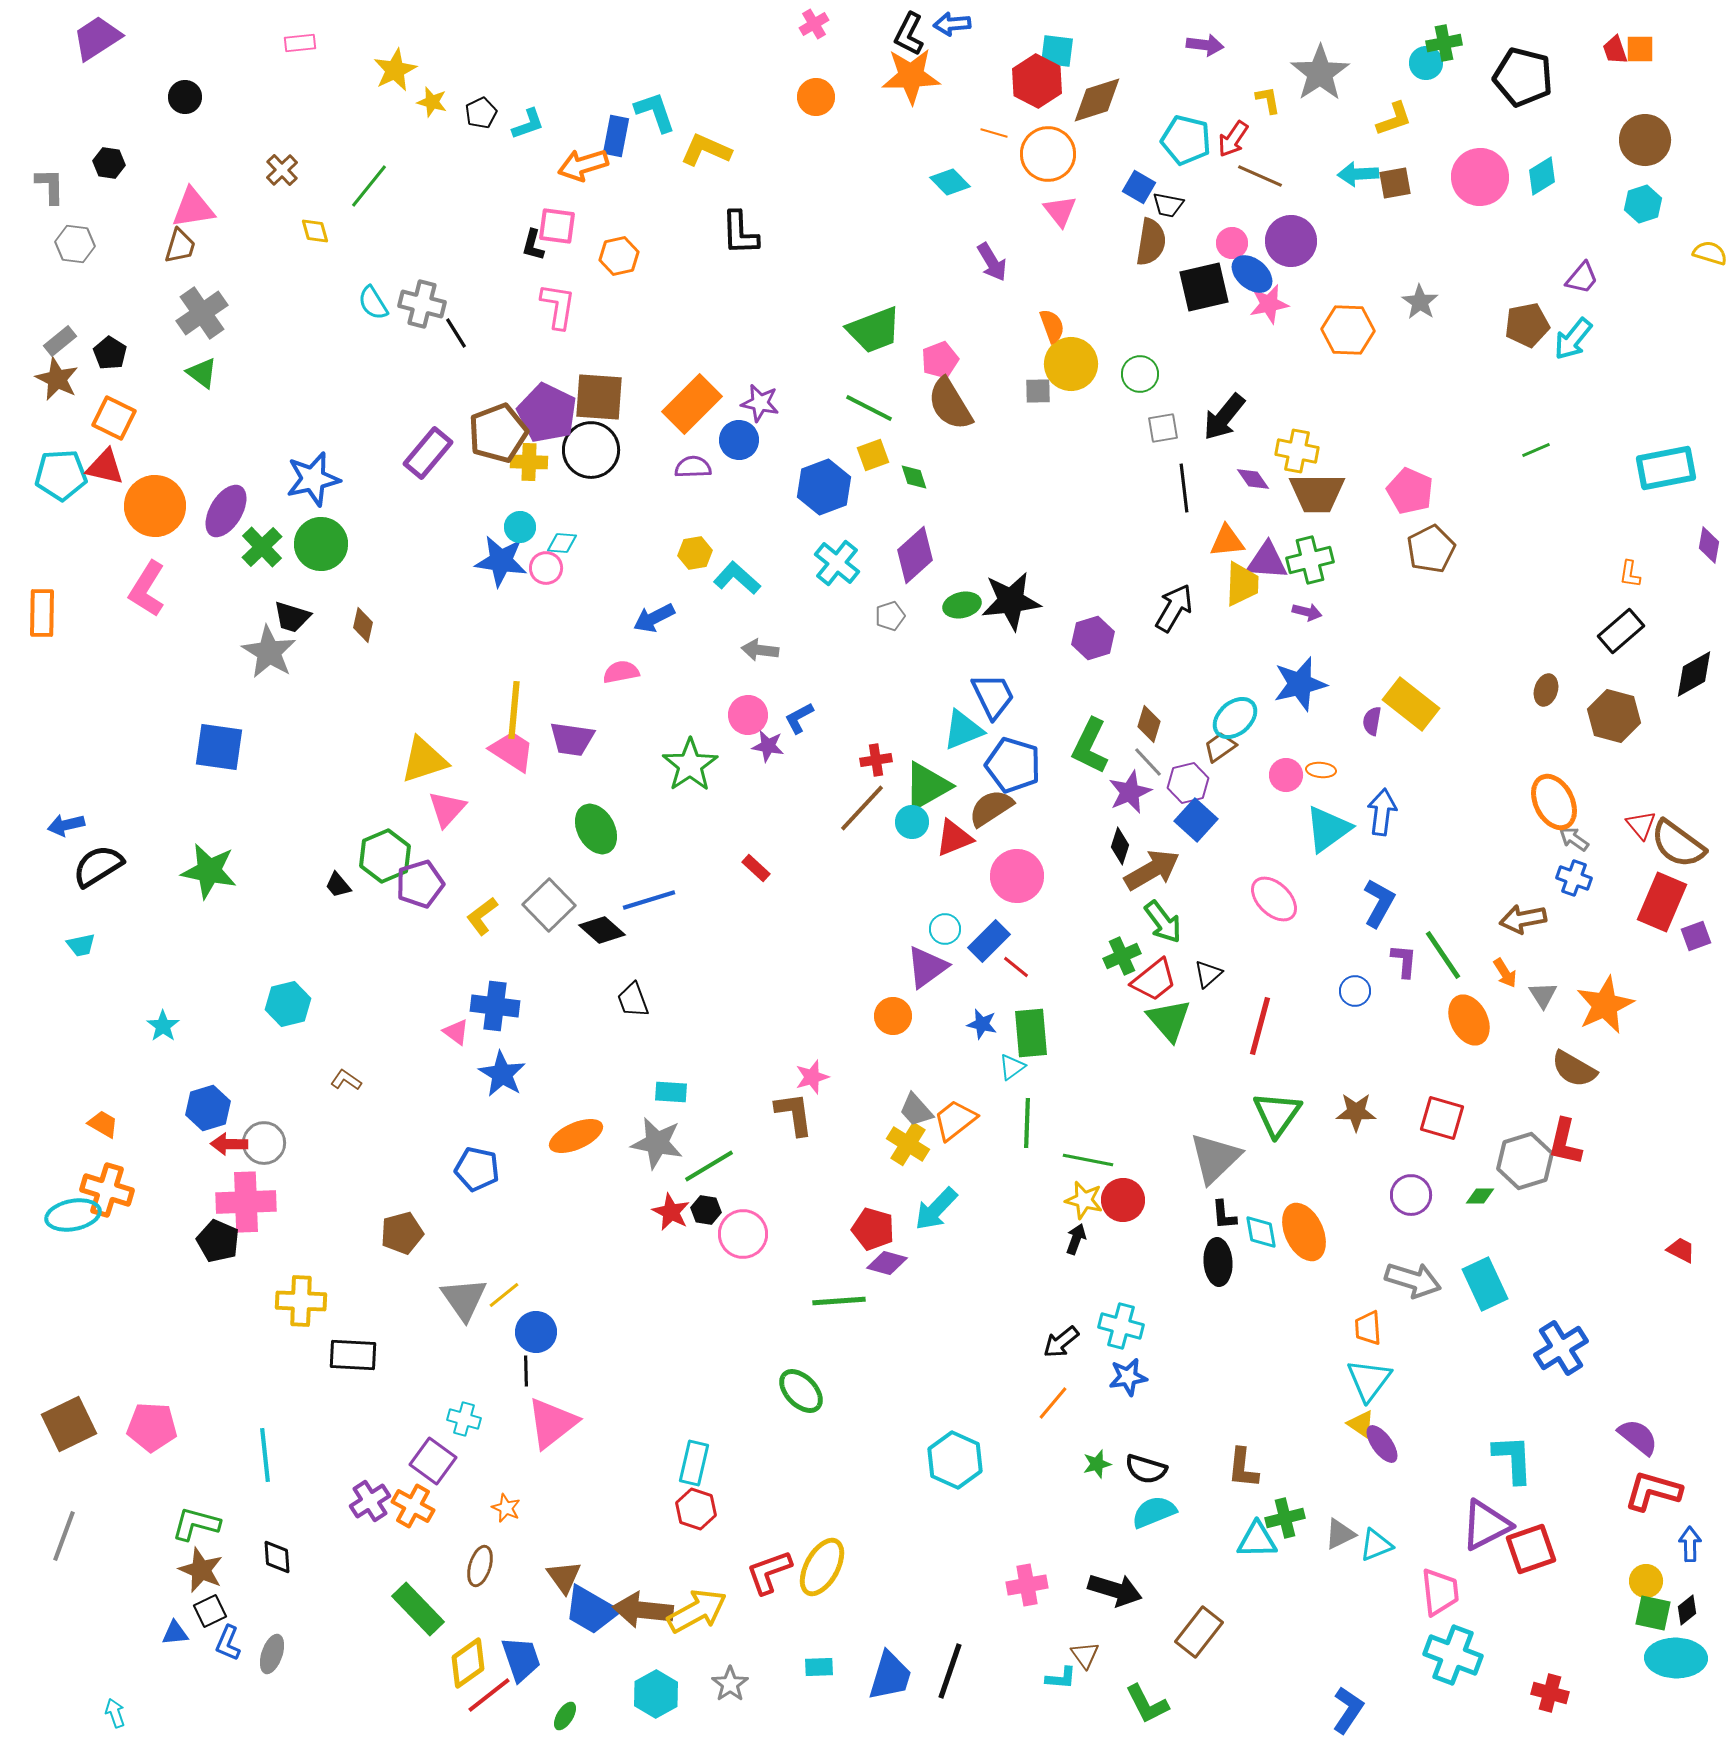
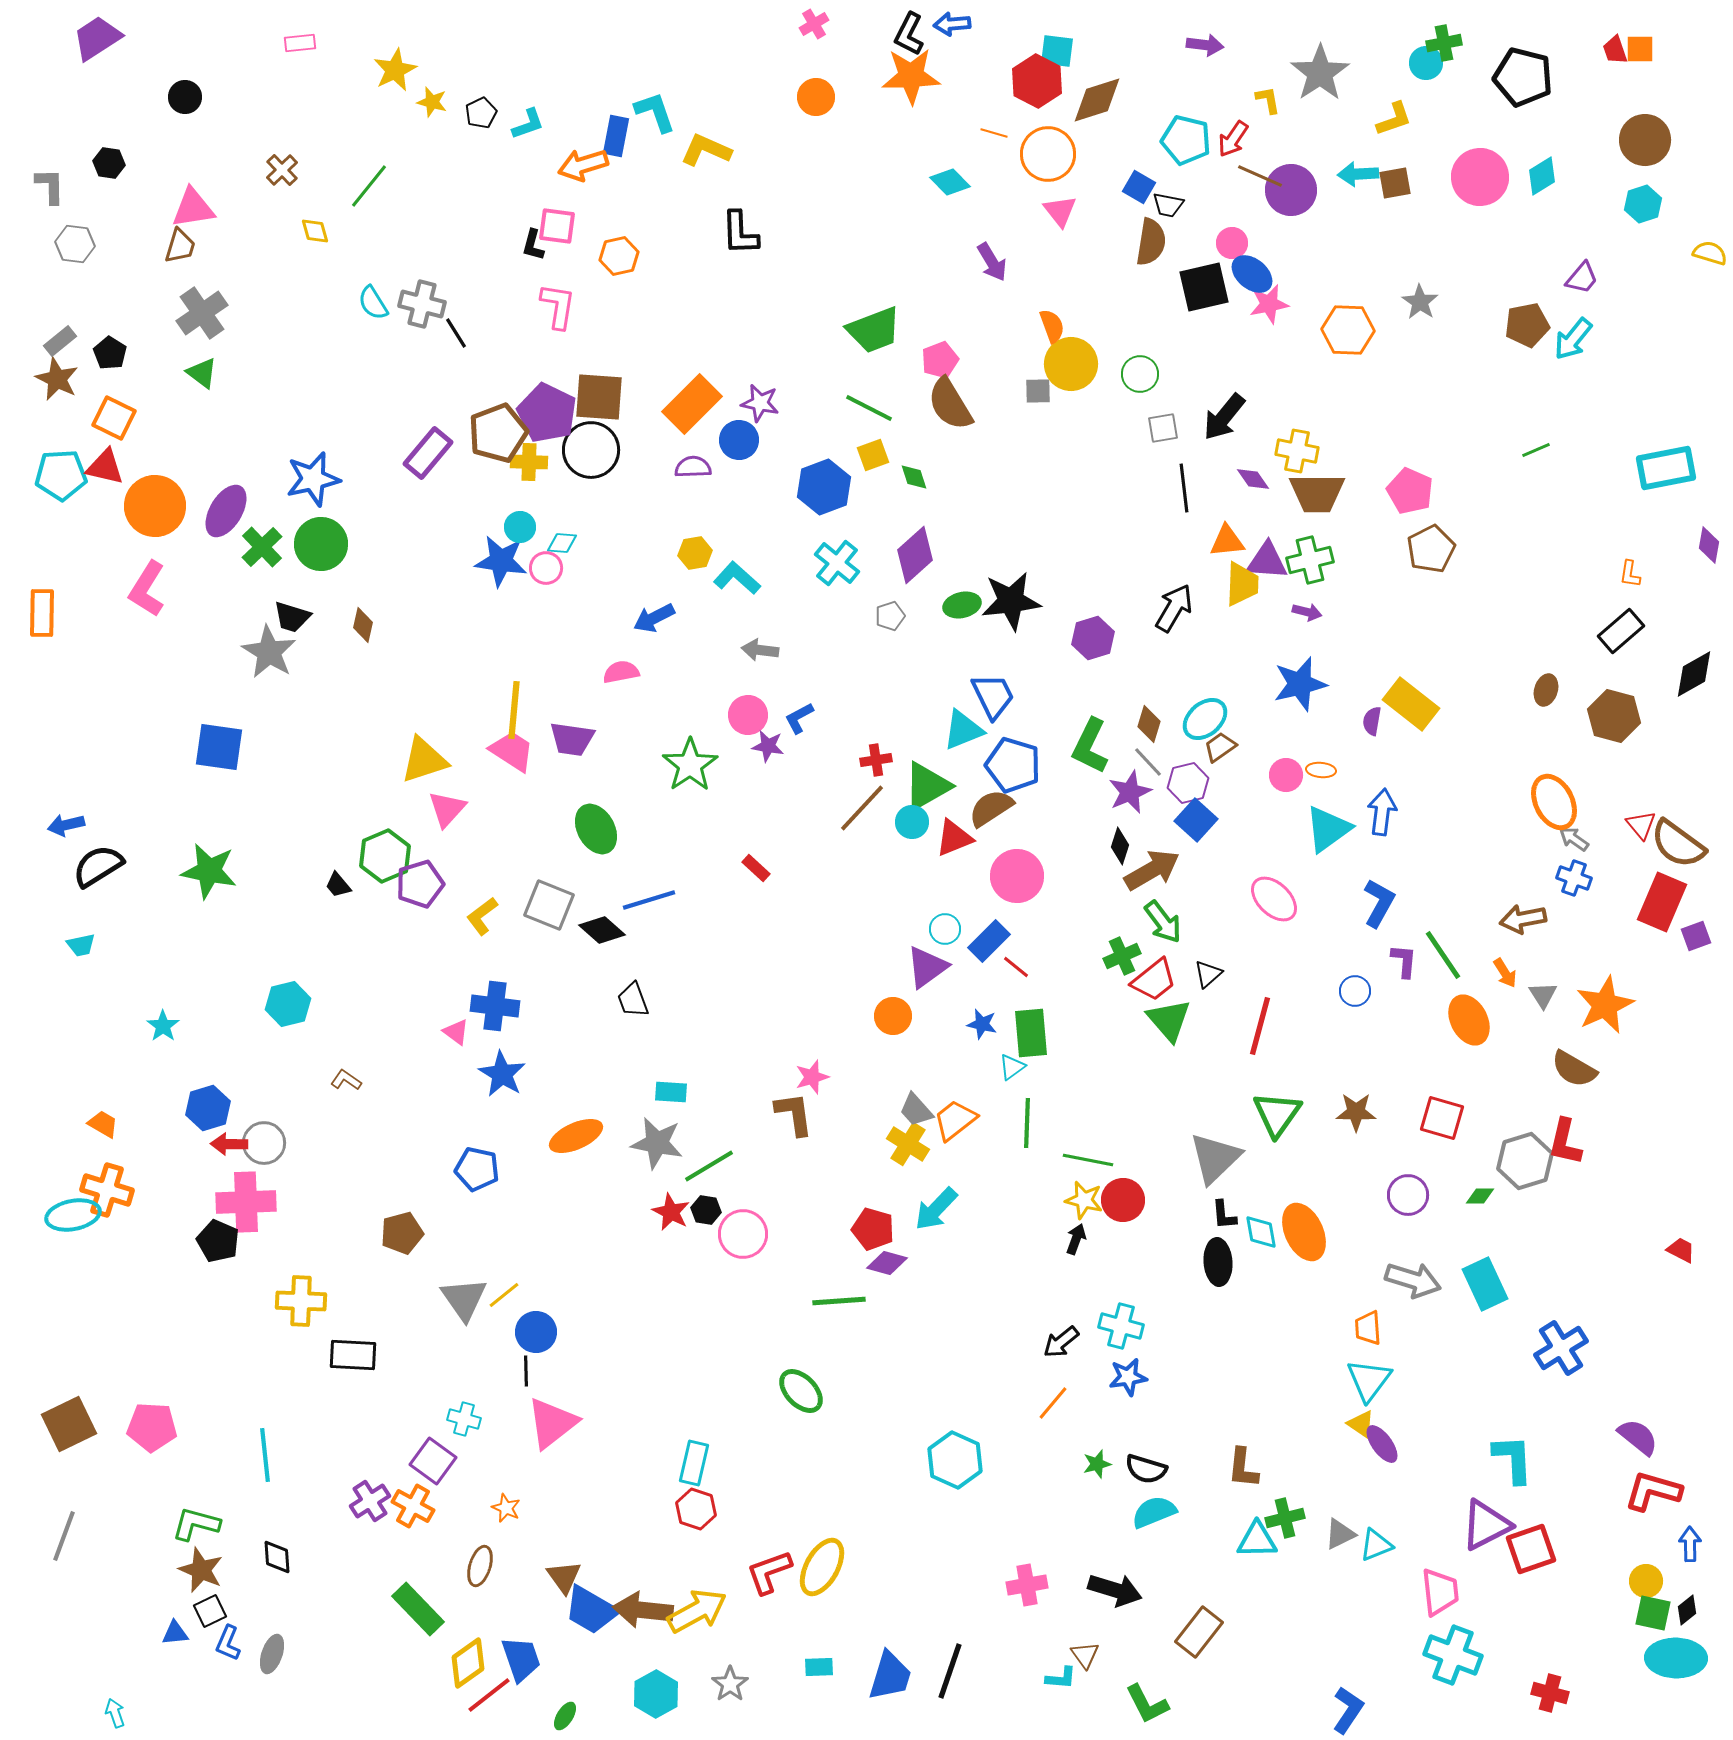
purple circle at (1291, 241): moved 51 px up
cyan ellipse at (1235, 718): moved 30 px left, 1 px down
gray square at (549, 905): rotated 24 degrees counterclockwise
purple circle at (1411, 1195): moved 3 px left
